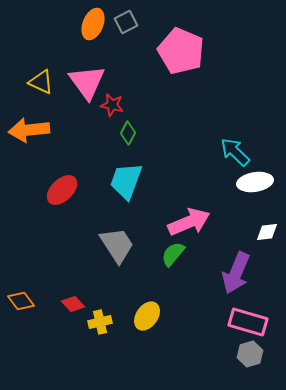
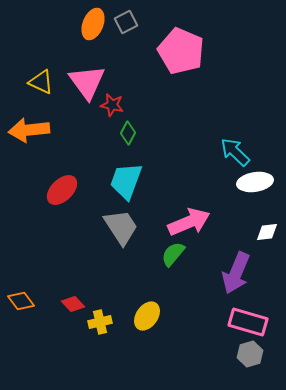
gray trapezoid: moved 4 px right, 18 px up
